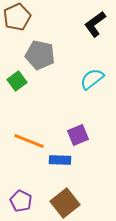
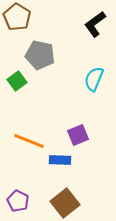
brown pentagon: rotated 16 degrees counterclockwise
cyan semicircle: moved 2 px right; rotated 30 degrees counterclockwise
purple pentagon: moved 3 px left
